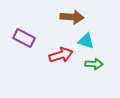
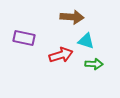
purple rectangle: rotated 15 degrees counterclockwise
